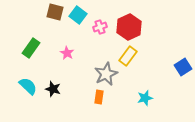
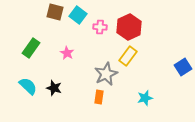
pink cross: rotated 24 degrees clockwise
black star: moved 1 px right, 1 px up
